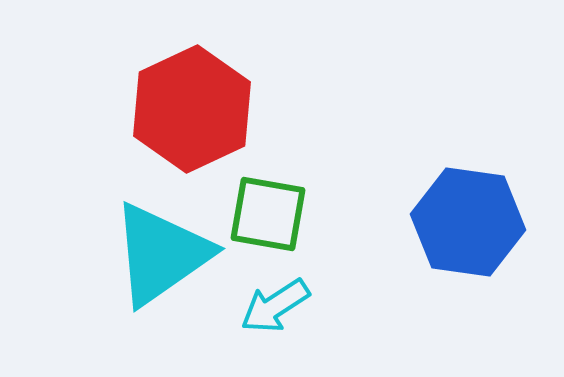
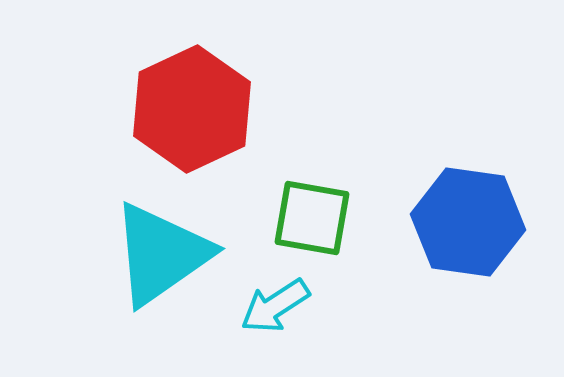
green square: moved 44 px right, 4 px down
